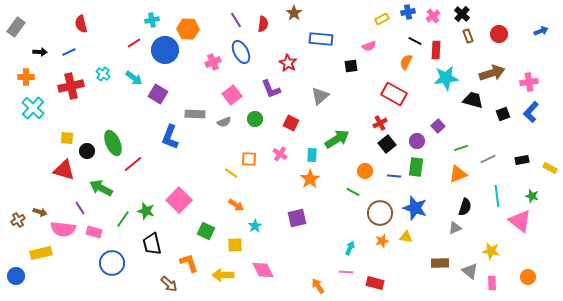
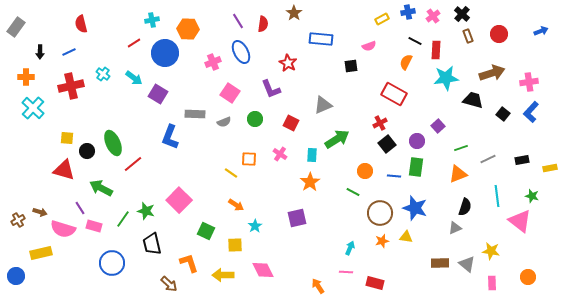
purple line at (236, 20): moved 2 px right, 1 px down
blue circle at (165, 50): moved 3 px down
black arrow at (40, 52): rotated 88 degrees clockwise
pink square at (232, 95): moved 2 px left, 2 px up; rotated 18 degrees counterclockwise
gray triangle at (320, 96): moved 3 px right, 9 px down; rotated 18 degrees clockwise
black square at (503, 114): rotated 32 degrees counterclockwise
yellow rectangle at (550, 168): rotated 40 degrees counterclockwise
orange star at (310, 179): moved 3 px down
pink semicircle at (63, 229): rotated 10 degrees clockwise
pink rectangle at (94, 232): moved 6 px up
gray triangle at (470, 271): moved 3 px left, 7 px up
